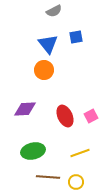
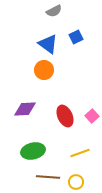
blue square: rotated 16 degrees counterclockwise
blue triangle: rotated 15 degrees counterclockwise
pink square: moved 1 px right; rotated 16 degrees counterclockwise
